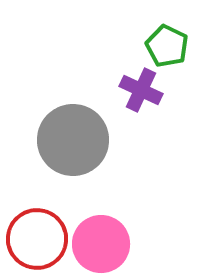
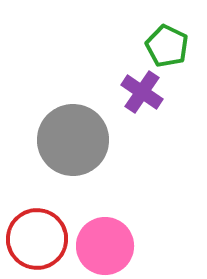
purple cross: moved 1 px right, 2 px down; rotated 9 degrees clockwise
pink circle: moved 4 px right, 2 px down
